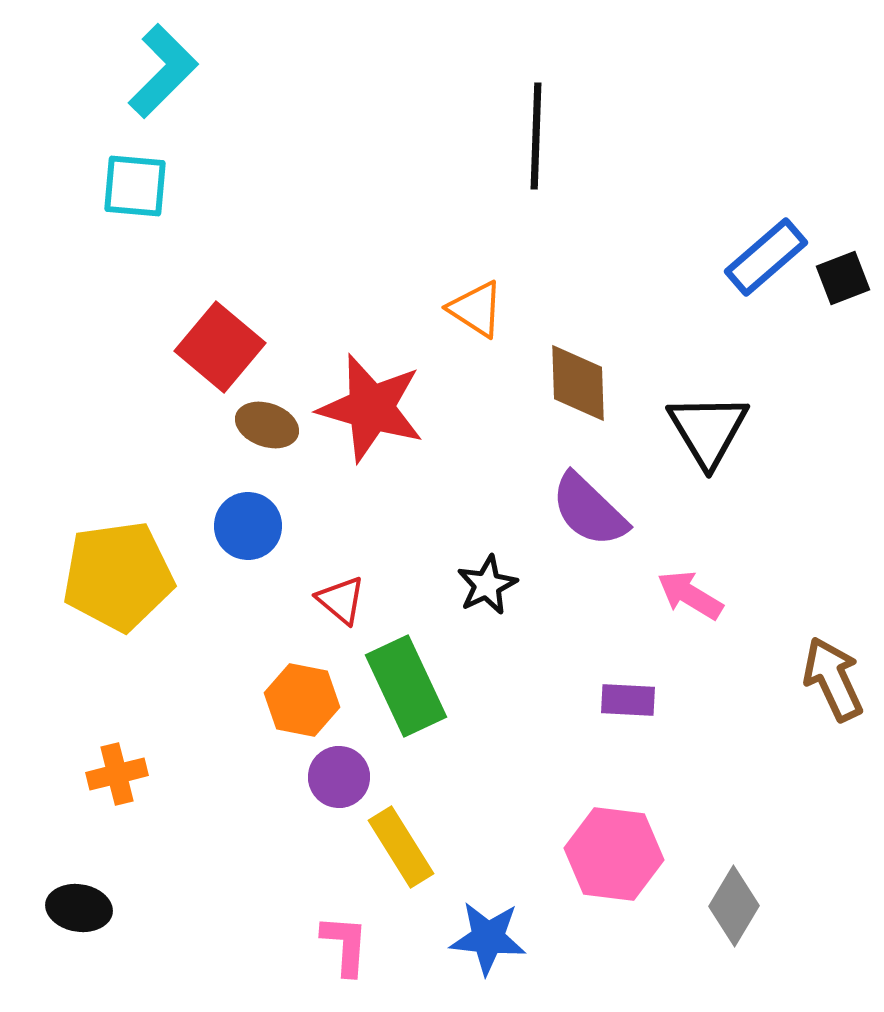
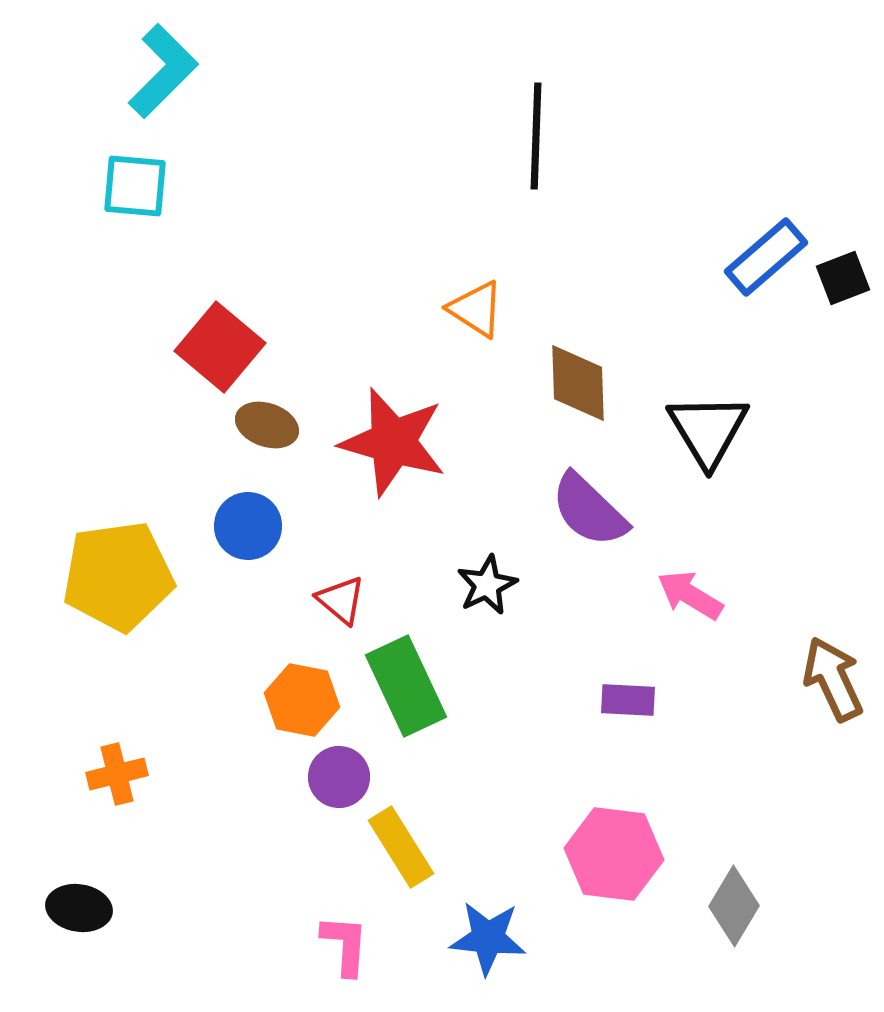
red star: moved 22 px right, 34 px down
